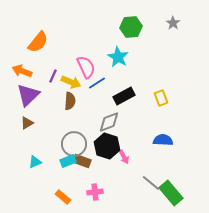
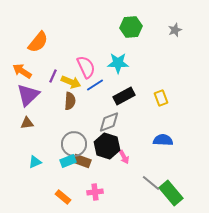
gray star: moved 2 px right, 7 px down; rotated 16 degrees clockwise
cyan star: moved 6 px down; rotated 30 degrees counterclockwise
orange arrow: rotated 12 degrees clockwise
blue line: moved 2 px left, 2 px down
brown triangle: rotated 24 degrees clockwise
